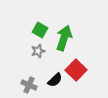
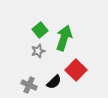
green square: rotated 21 degrees clockwise
black semicircle: moved 1 px left, 2 px down
